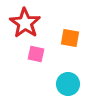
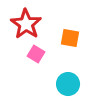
red star: moved 1 px right, 1 px down
pink square: rotated 18 degrees clockwise
